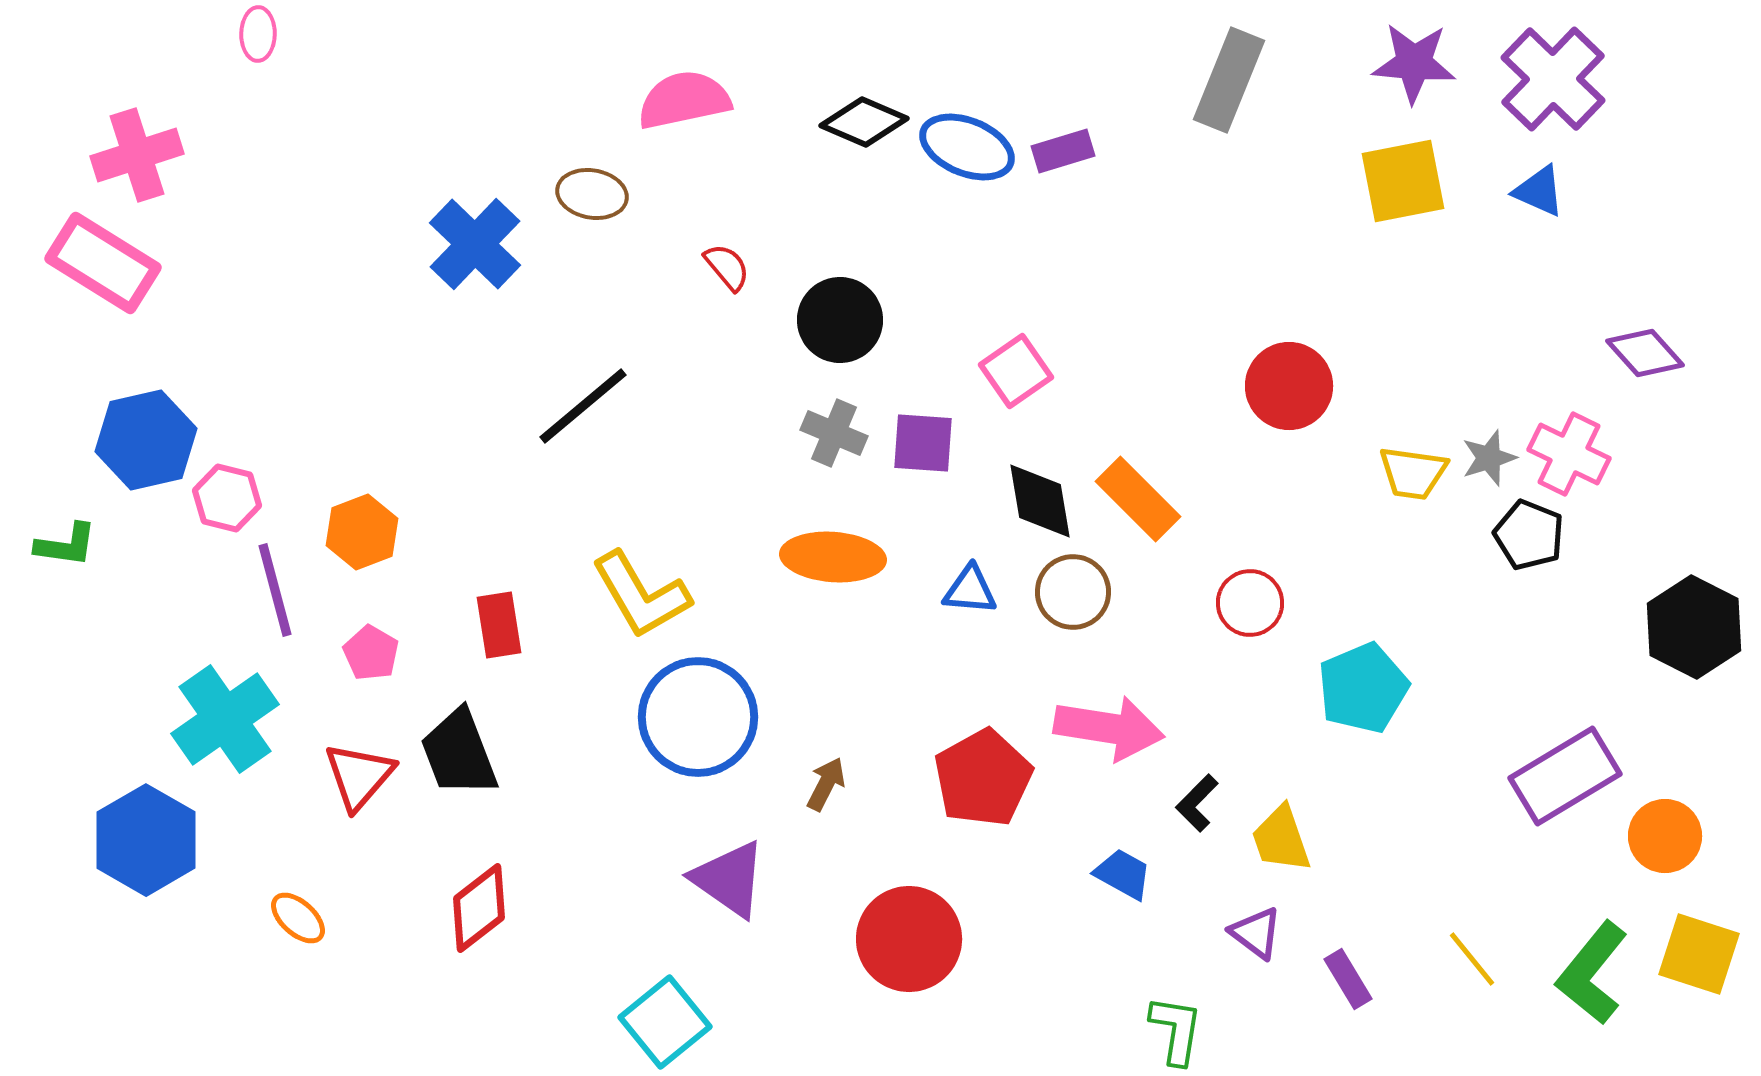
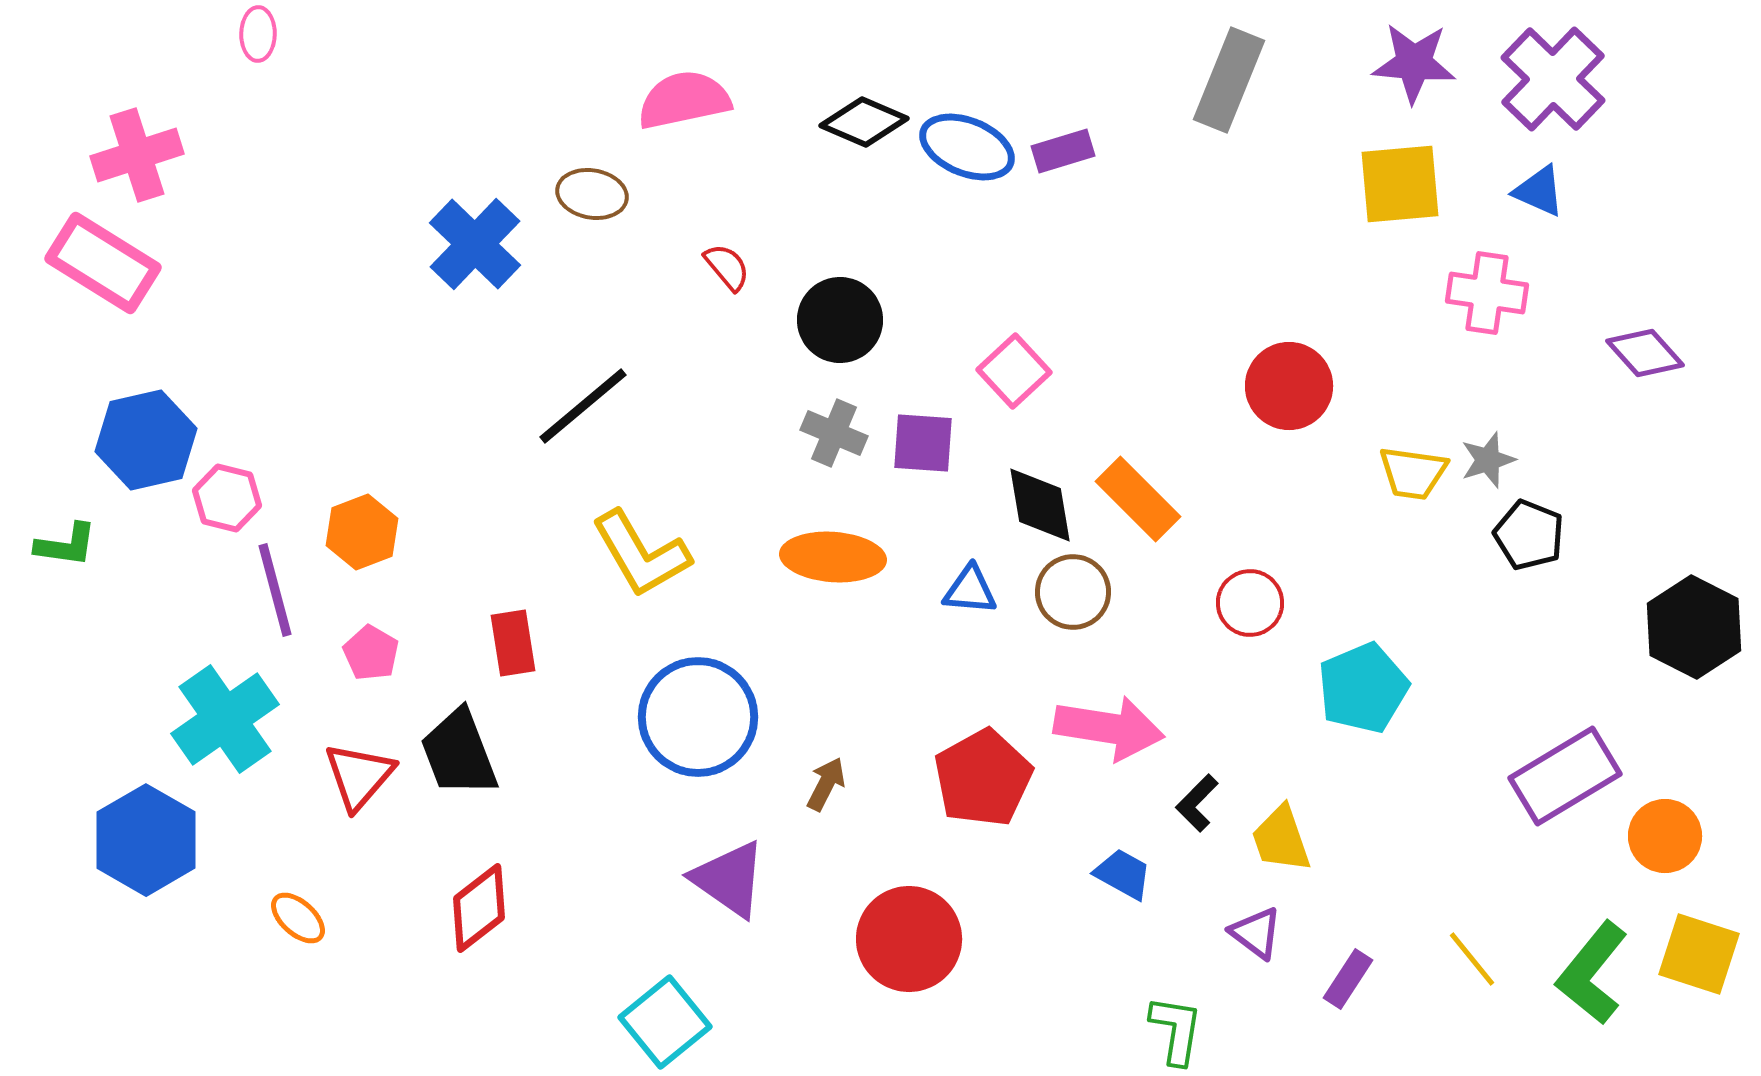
yellow square at (1403, 181): moved 3 px left, 3 px down; rotated 6 degrees clockwise
pink square at (1016, 371): moved 2 px left; rotated 8 degrees counterclockwise
pink cross at (1569, 454): moved 82 px left, 161 px up; rotated 18 degrees counterclockwise
gray star at (1489, 458): moved 1 px left, 2 px down
black diamond at (1040, 501): moved 4 px down
yellow L-shape at (641, 595): moved 41 px up
red rectangle at (499, 625): moved 14 px right, 18 px down
purple rectangle at (1348, 979): rotated 64 degrees clockwise
